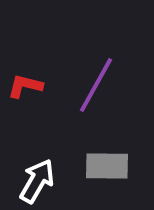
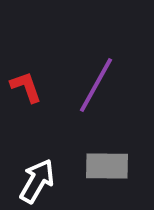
red L-shape: moved 1 px right, 1 px down; rotated 57 degrees clockwise
